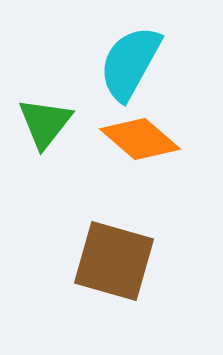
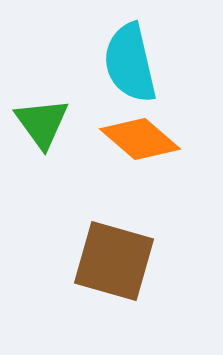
cyan semicircle: rotated 42 degrees counterclockwise
green triangle: moved 3 px left; rotated 14 degrees counterclockwise
